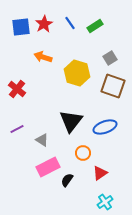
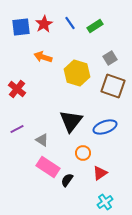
pink rectangle: rotated 60 degrees clockwise
